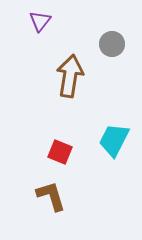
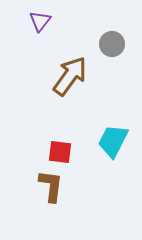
brown arrow: rotated 27 degrees clockwise
cyan trapezoid: moved 1 px left, 1 px down
red square: rotated 15 degrees counterclockwise
brown L-shape: moved 10 px up; rotated 24 degrees clockwise
